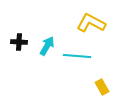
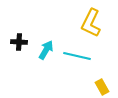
yellow L-shape: rotated 92 degrees counterclockwise
cyan arrow: moved 1 px left, 4 px down
cyan line: rotated 8 degrees clockwise
